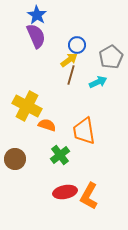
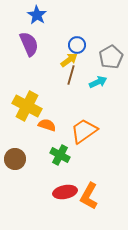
purple semicircle: moved 7 px left, 8 px down
orange trapezoid: rotated 64 degrees clockwise
green cross: rotated 24 degrees counterclockwise
